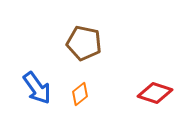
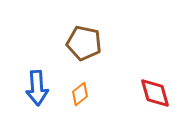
blue arrow: rotated 32 degrees clockwise
red diamond: rotated 56 degrees clockwise
